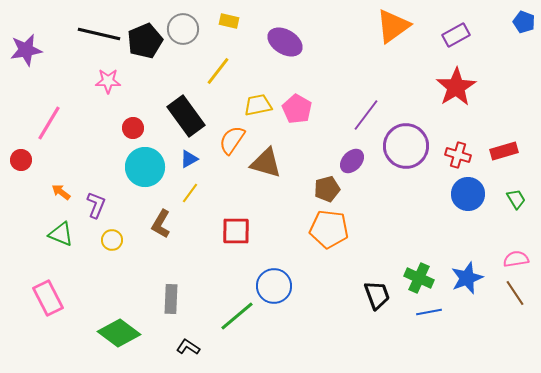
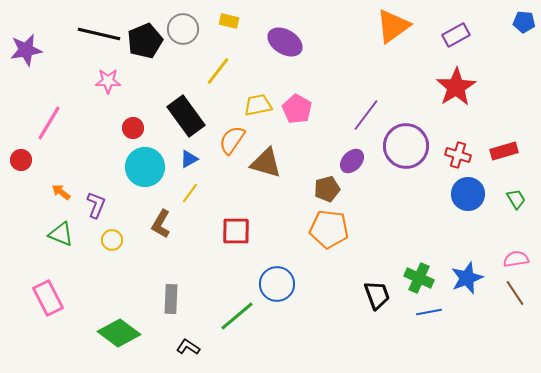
blue pentagon at (524, 22): rotated 15 degrees counterclockwise
blue circle at (274, 286): moved 3 px right, 2 px up
